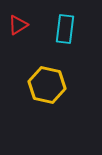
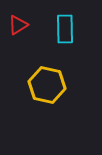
cyan rectangle: rotated 8 degrees counterclockwise
